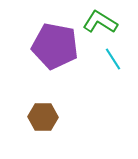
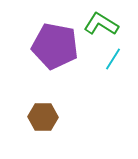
green L-shape: moved 1 px right, 2 px down
cyan line: rotated 65 degrees clockwise
